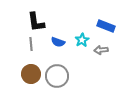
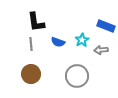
gray circle: moved 20 px right
